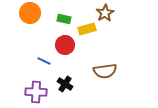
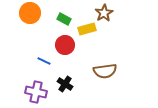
brown star: moved 1 px left
green rectangle: rotated 16 degrees clockwise
purple cross: rotated 10 degrees clockwise
